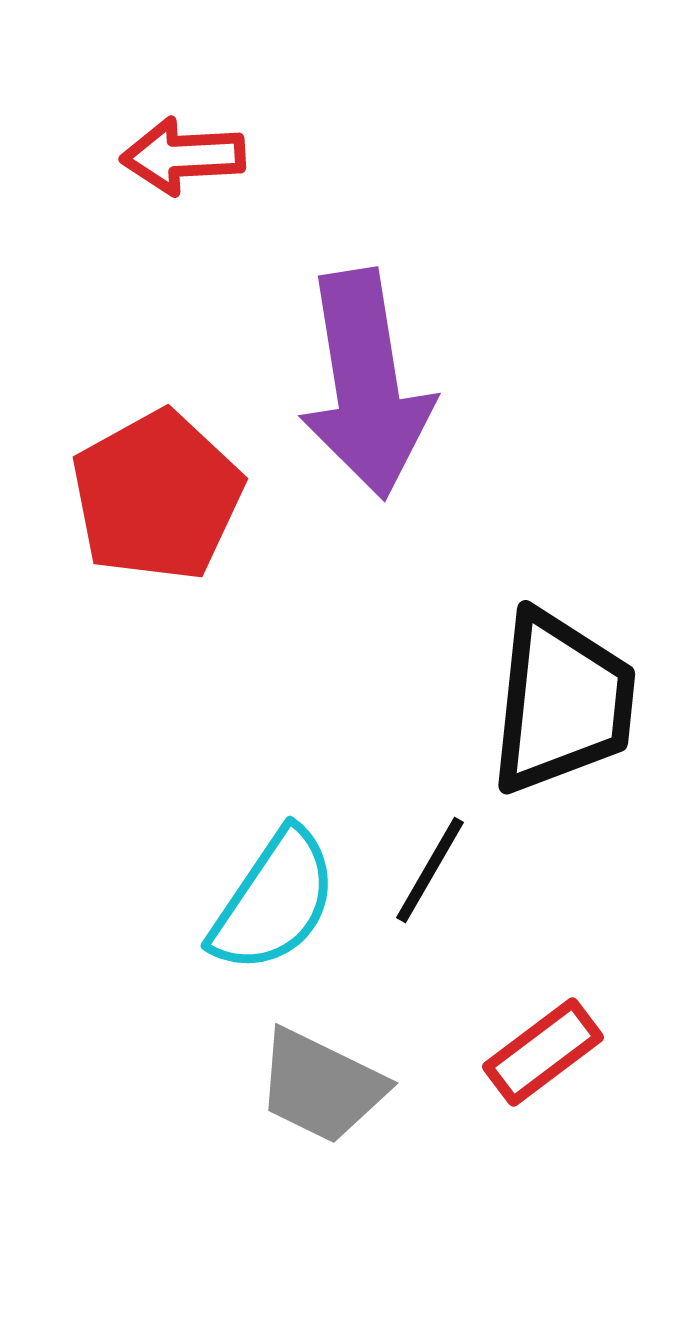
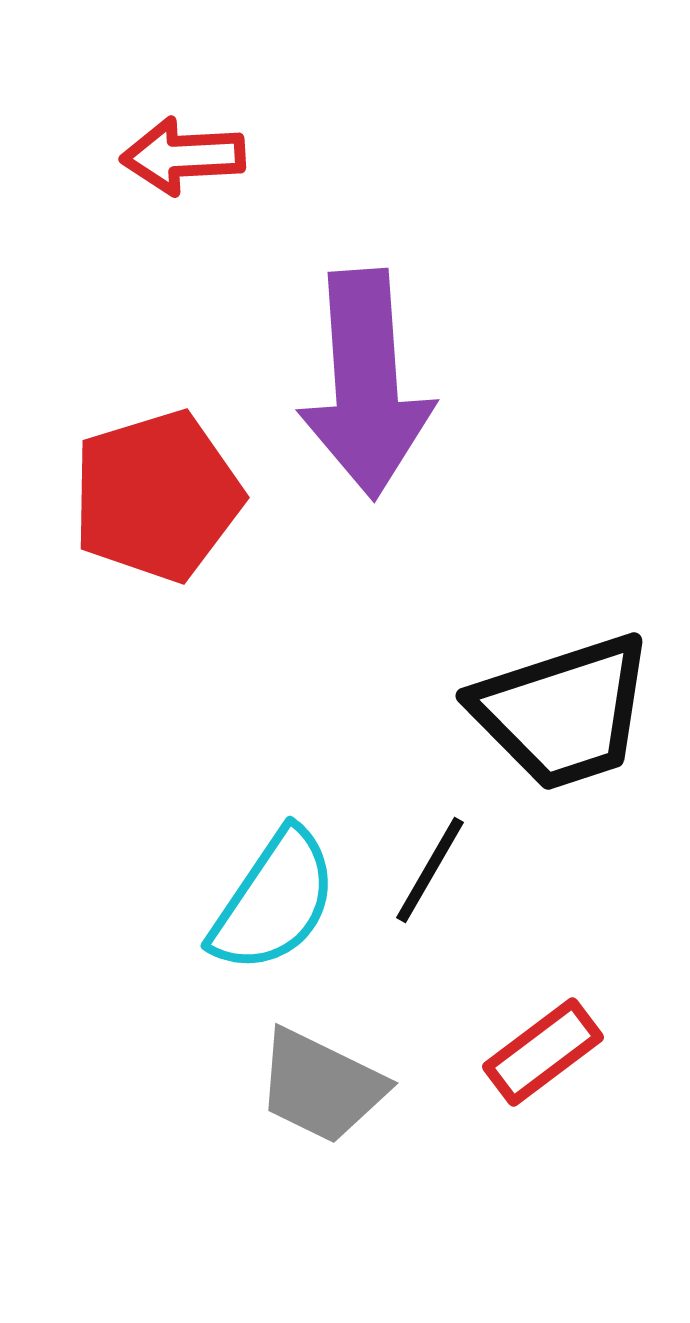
purple arrow: rotated 5 degrees clockwise
red pentagon: rotated 12 degrees clockwise
black trapezoid: moved 1 px right, 10 px down; rotated 66 degrees clockwise
